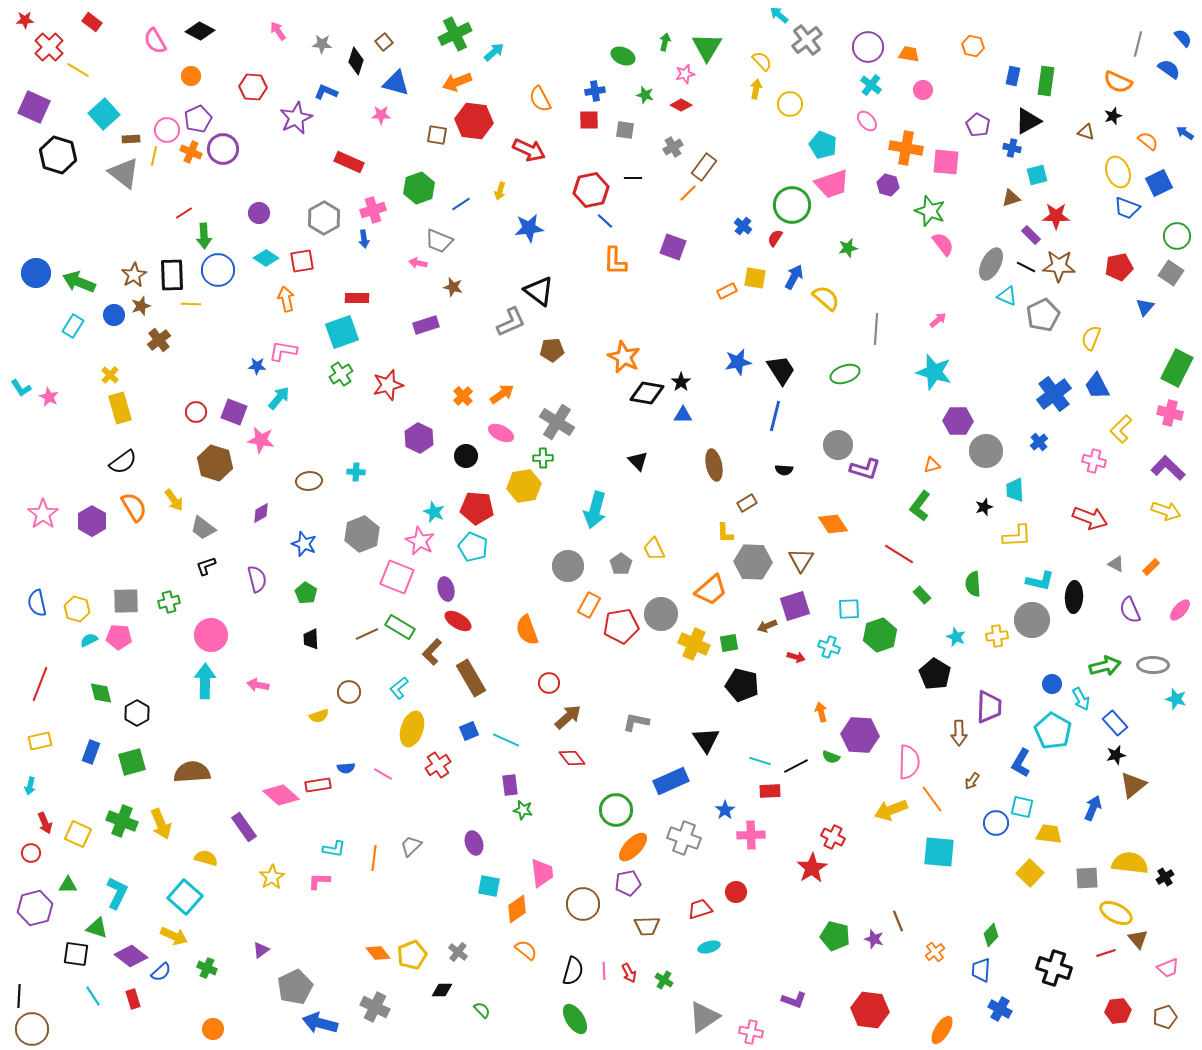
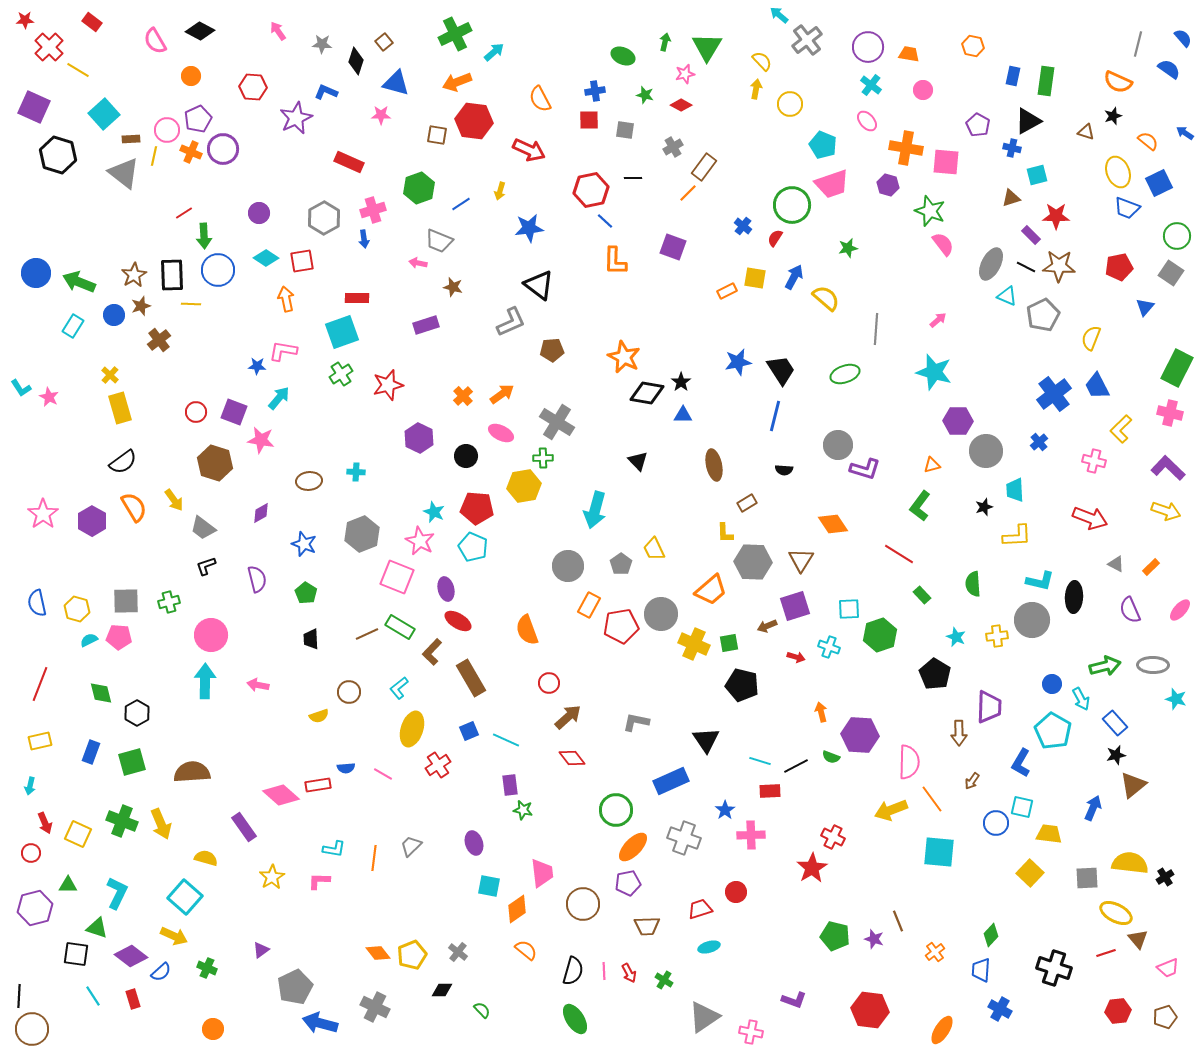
black triangle at (539, 291): moved 6 px up
